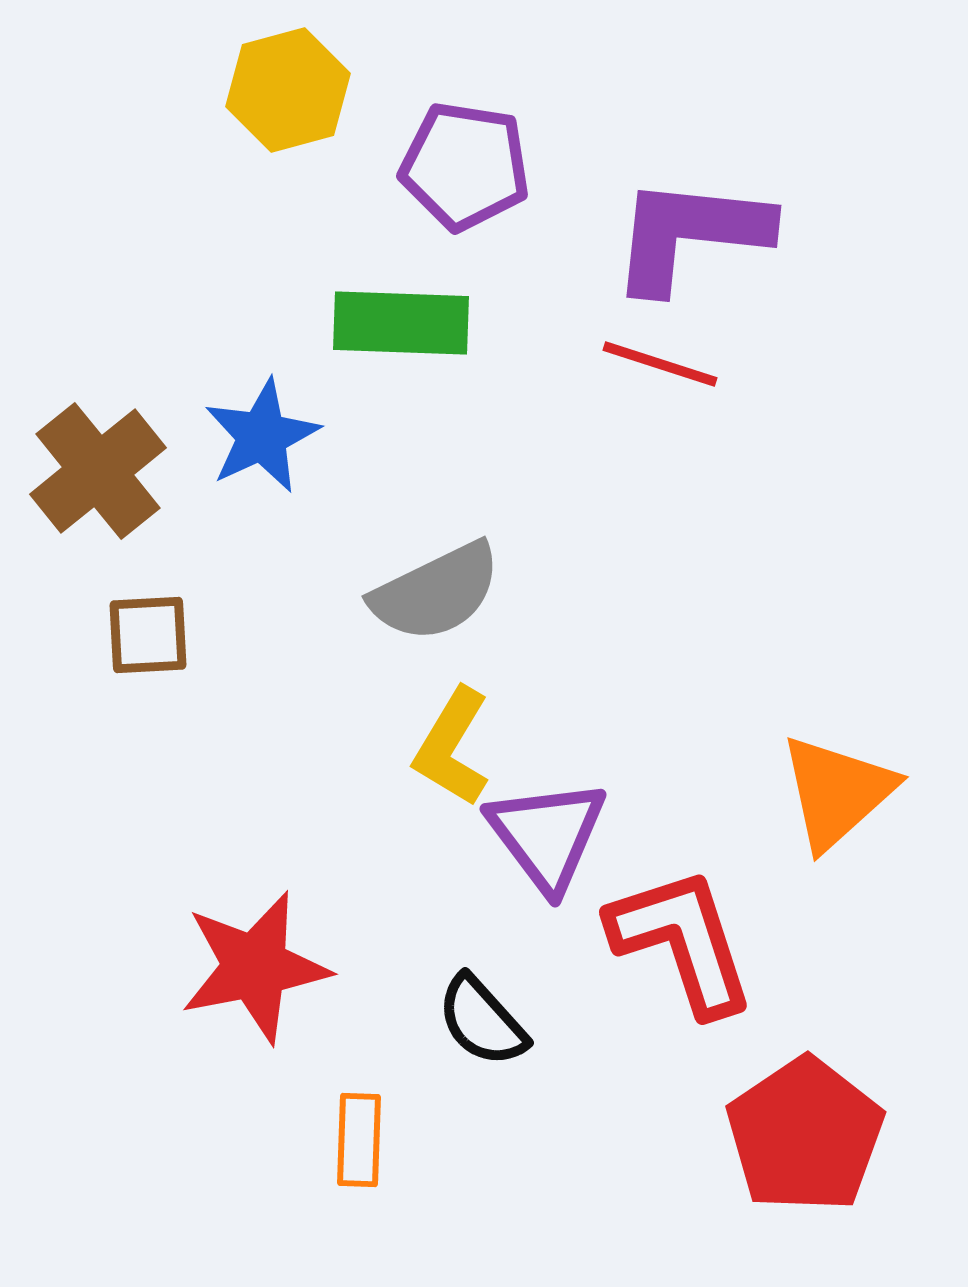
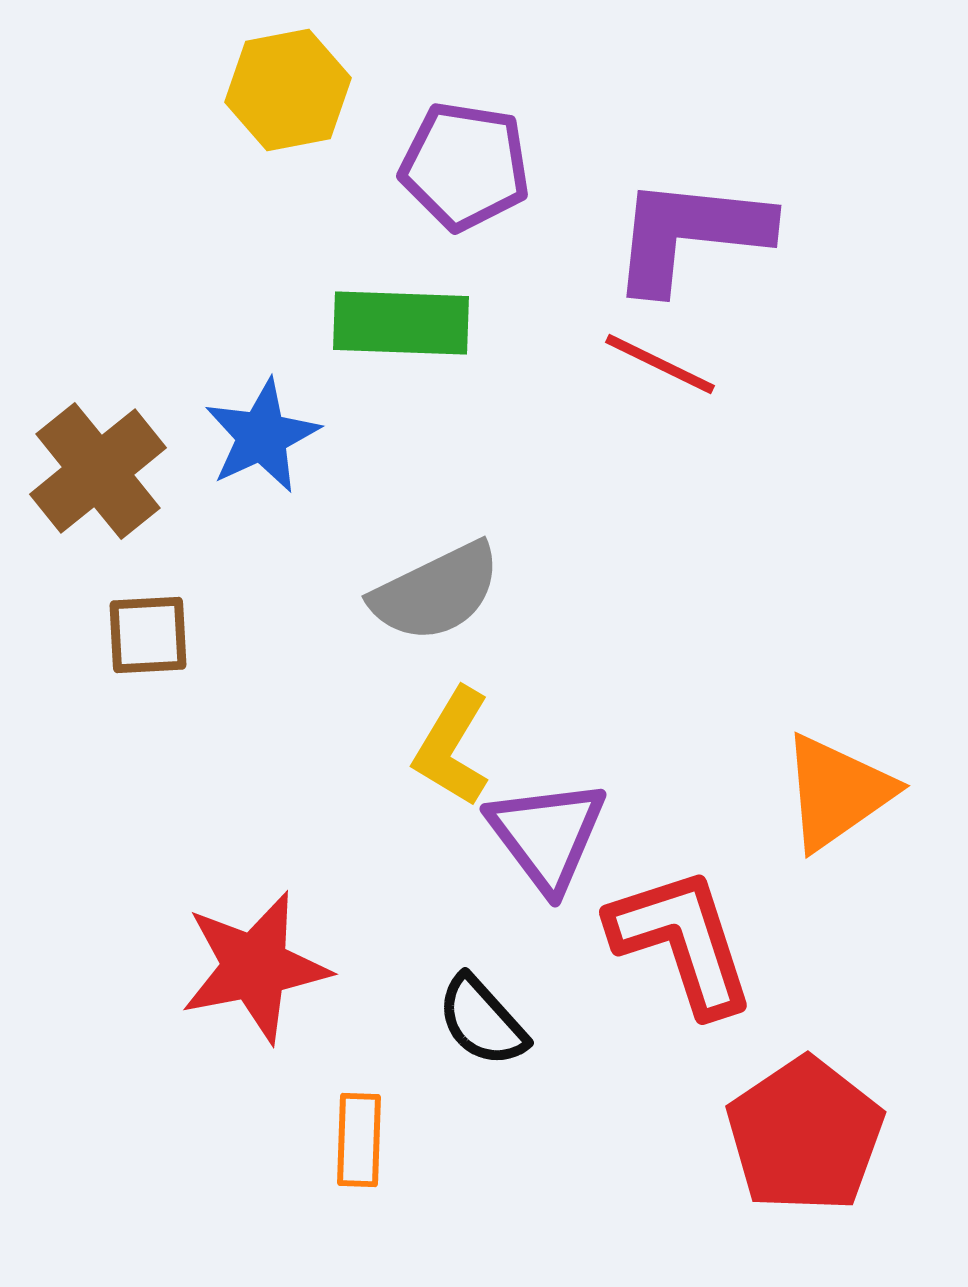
yellow hexagon: rotated 4 degrees clockwise
red line: rotated 8 degrees clockwise
orange triangle: rotated 7 degrees clockwise
